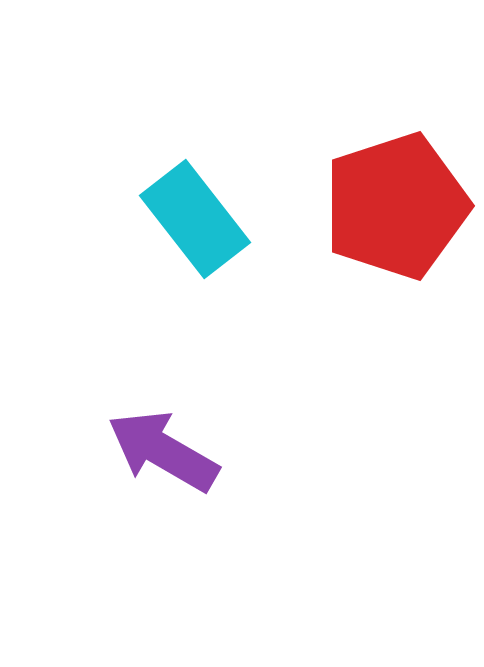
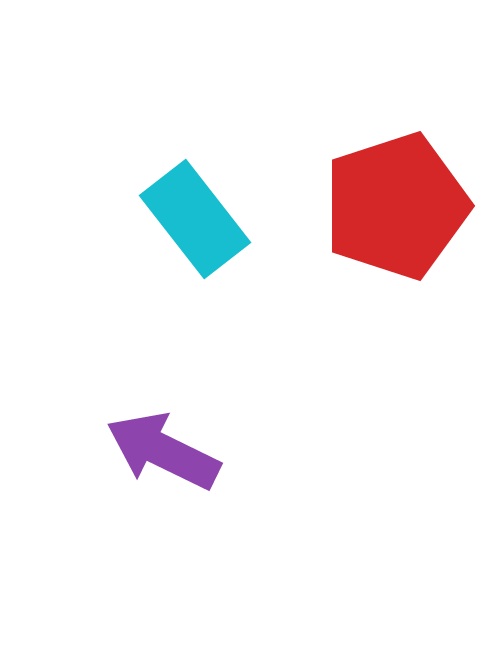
purple arrow: rotated 4 degrees counterclockwise
